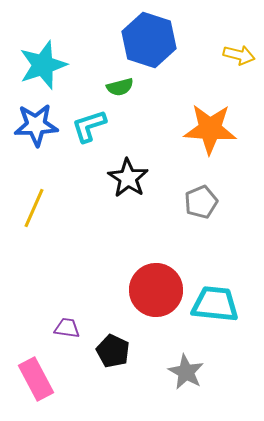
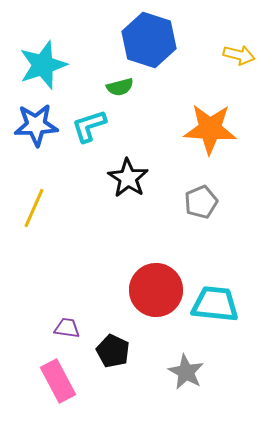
pink rectangle: moved 22 px right, 2 px down
